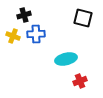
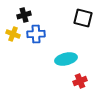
yellow cross: moved 2 px up
